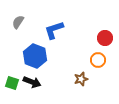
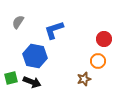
red circle: moved 1 px left, 1 px down
blue hexagon: rotated 10 degrees counterclockwise
orange circle: moved 1 px down
brown star: moved 3 px right
green square: moved 1 px left, 5 px up; rotated 32 degrees counterclockwise
